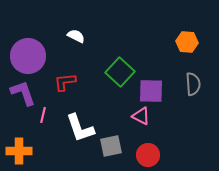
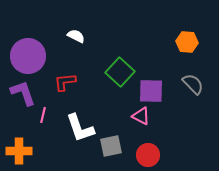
gray semicircle: rotated 40 degrees counterclockwise
